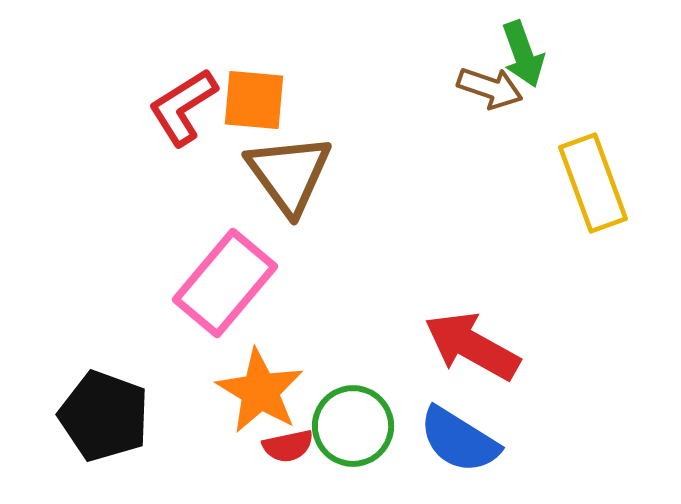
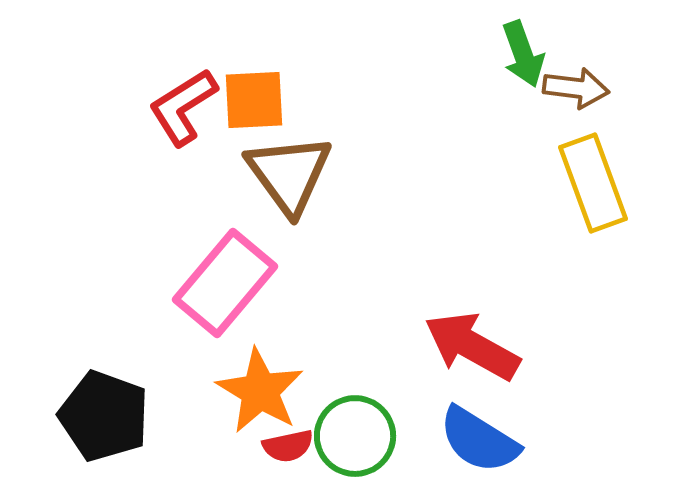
brown arrow: moved 86 px right; rotated 12 degrees counterclockwise
orange square: rotated 8 degrees counterclockwise
green circle: moved 2 px right, 10 px down
blue semicircle: moved 20 px right
